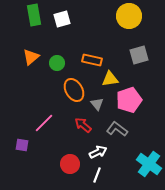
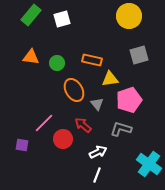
green rectangle: moved 3 px left; rotated 50 degrees clockwise
orange triangle: rotated 48 degrees clockwise
gray L-shape: moved 4 px right; rotated 20 degrees counterclockwise
red circle: moved 7 px left, 25 px up
